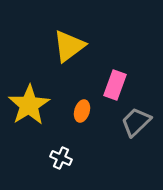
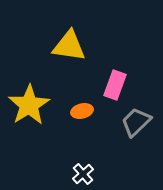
yellow triangle: rotated 45 degrees clockwise
orange ellipse: rotated 60 degrees clockwise
white cross: moved 22 px right, 16 px down; rotated 25 degrees clockwise
